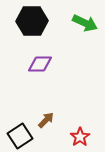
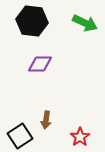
black hexagon: rotated 8 degrees clockwise
brown arrow: rotated 144 degrees clockwise
